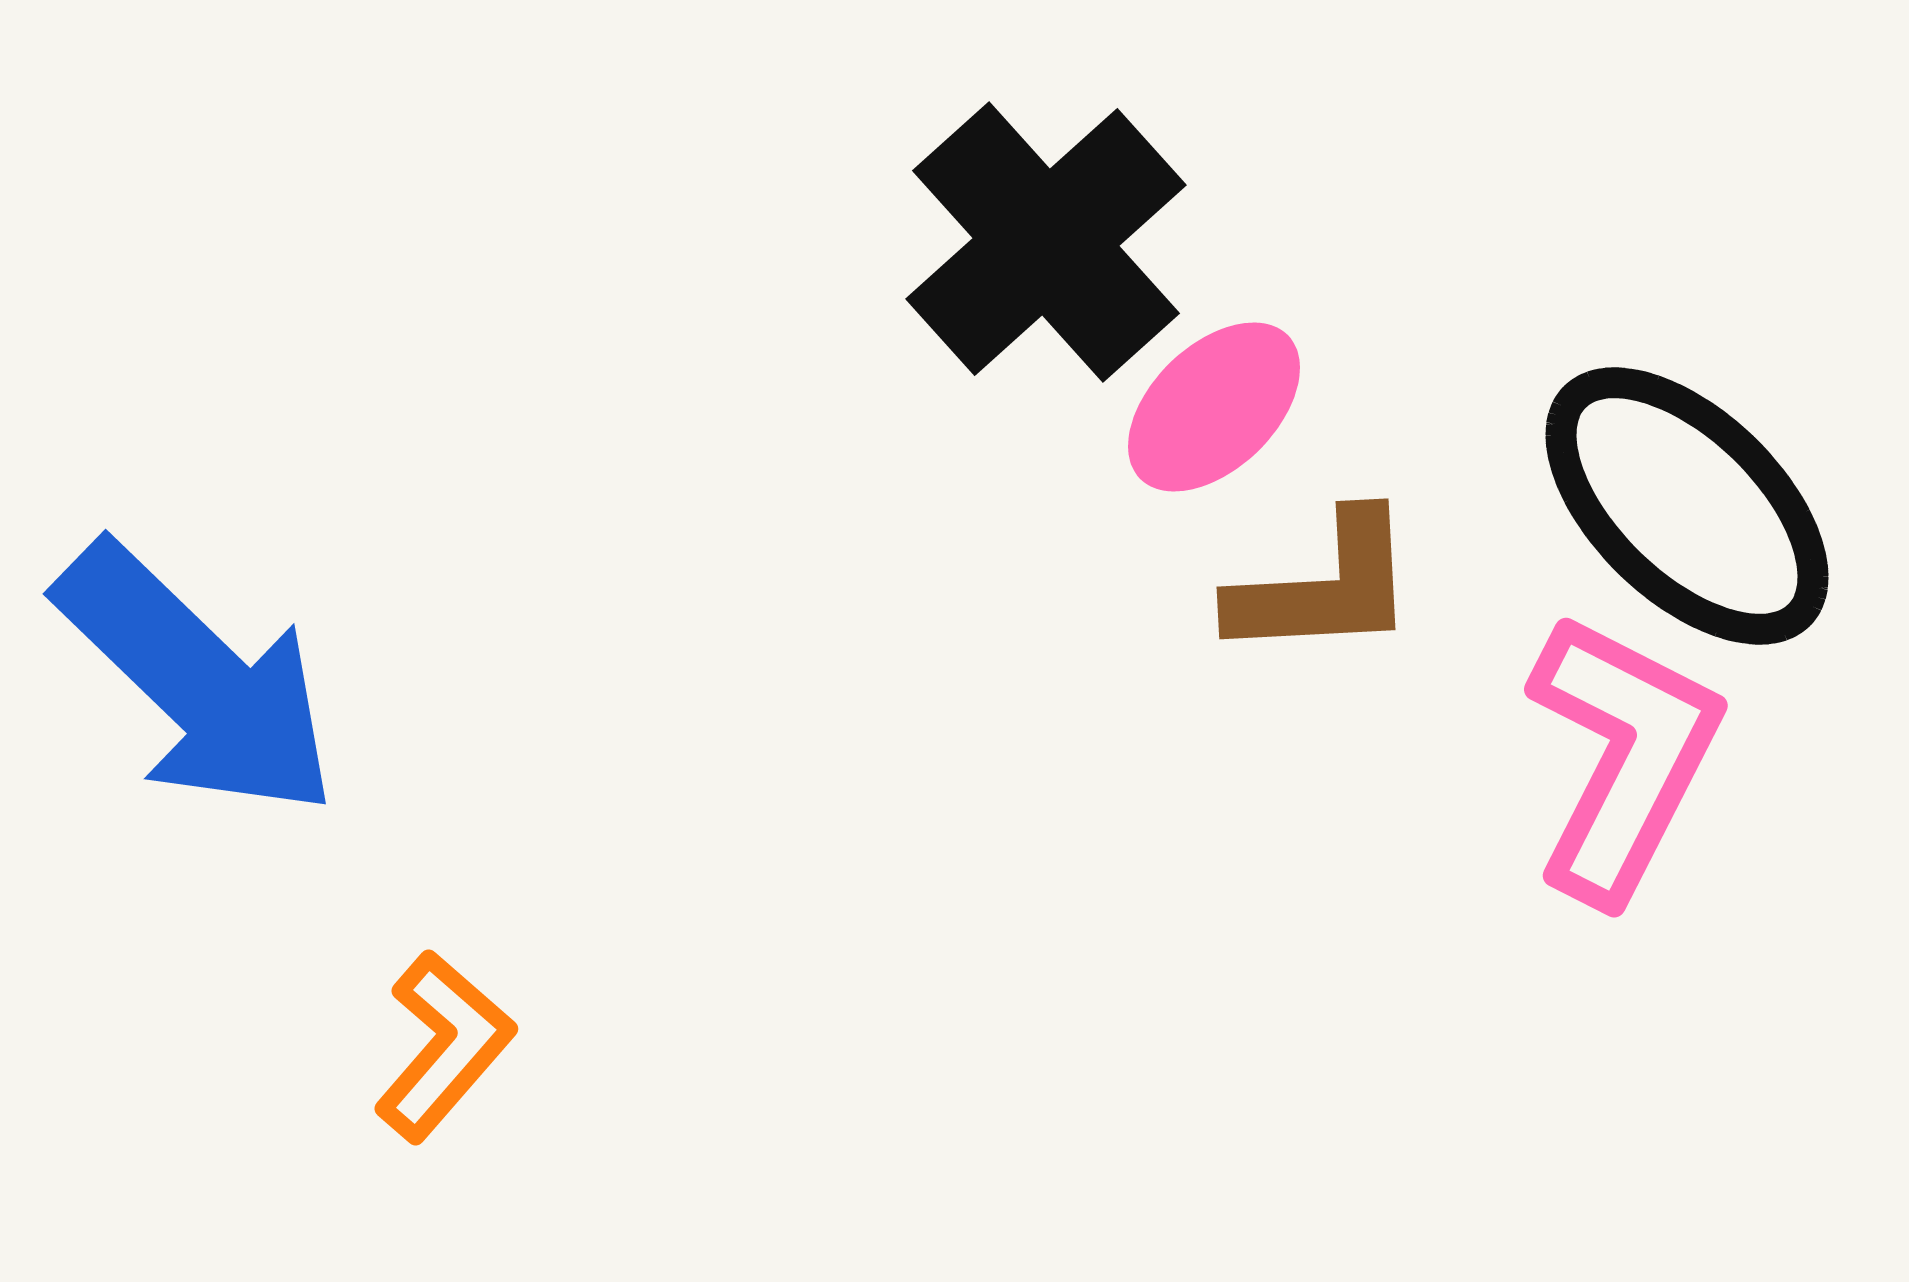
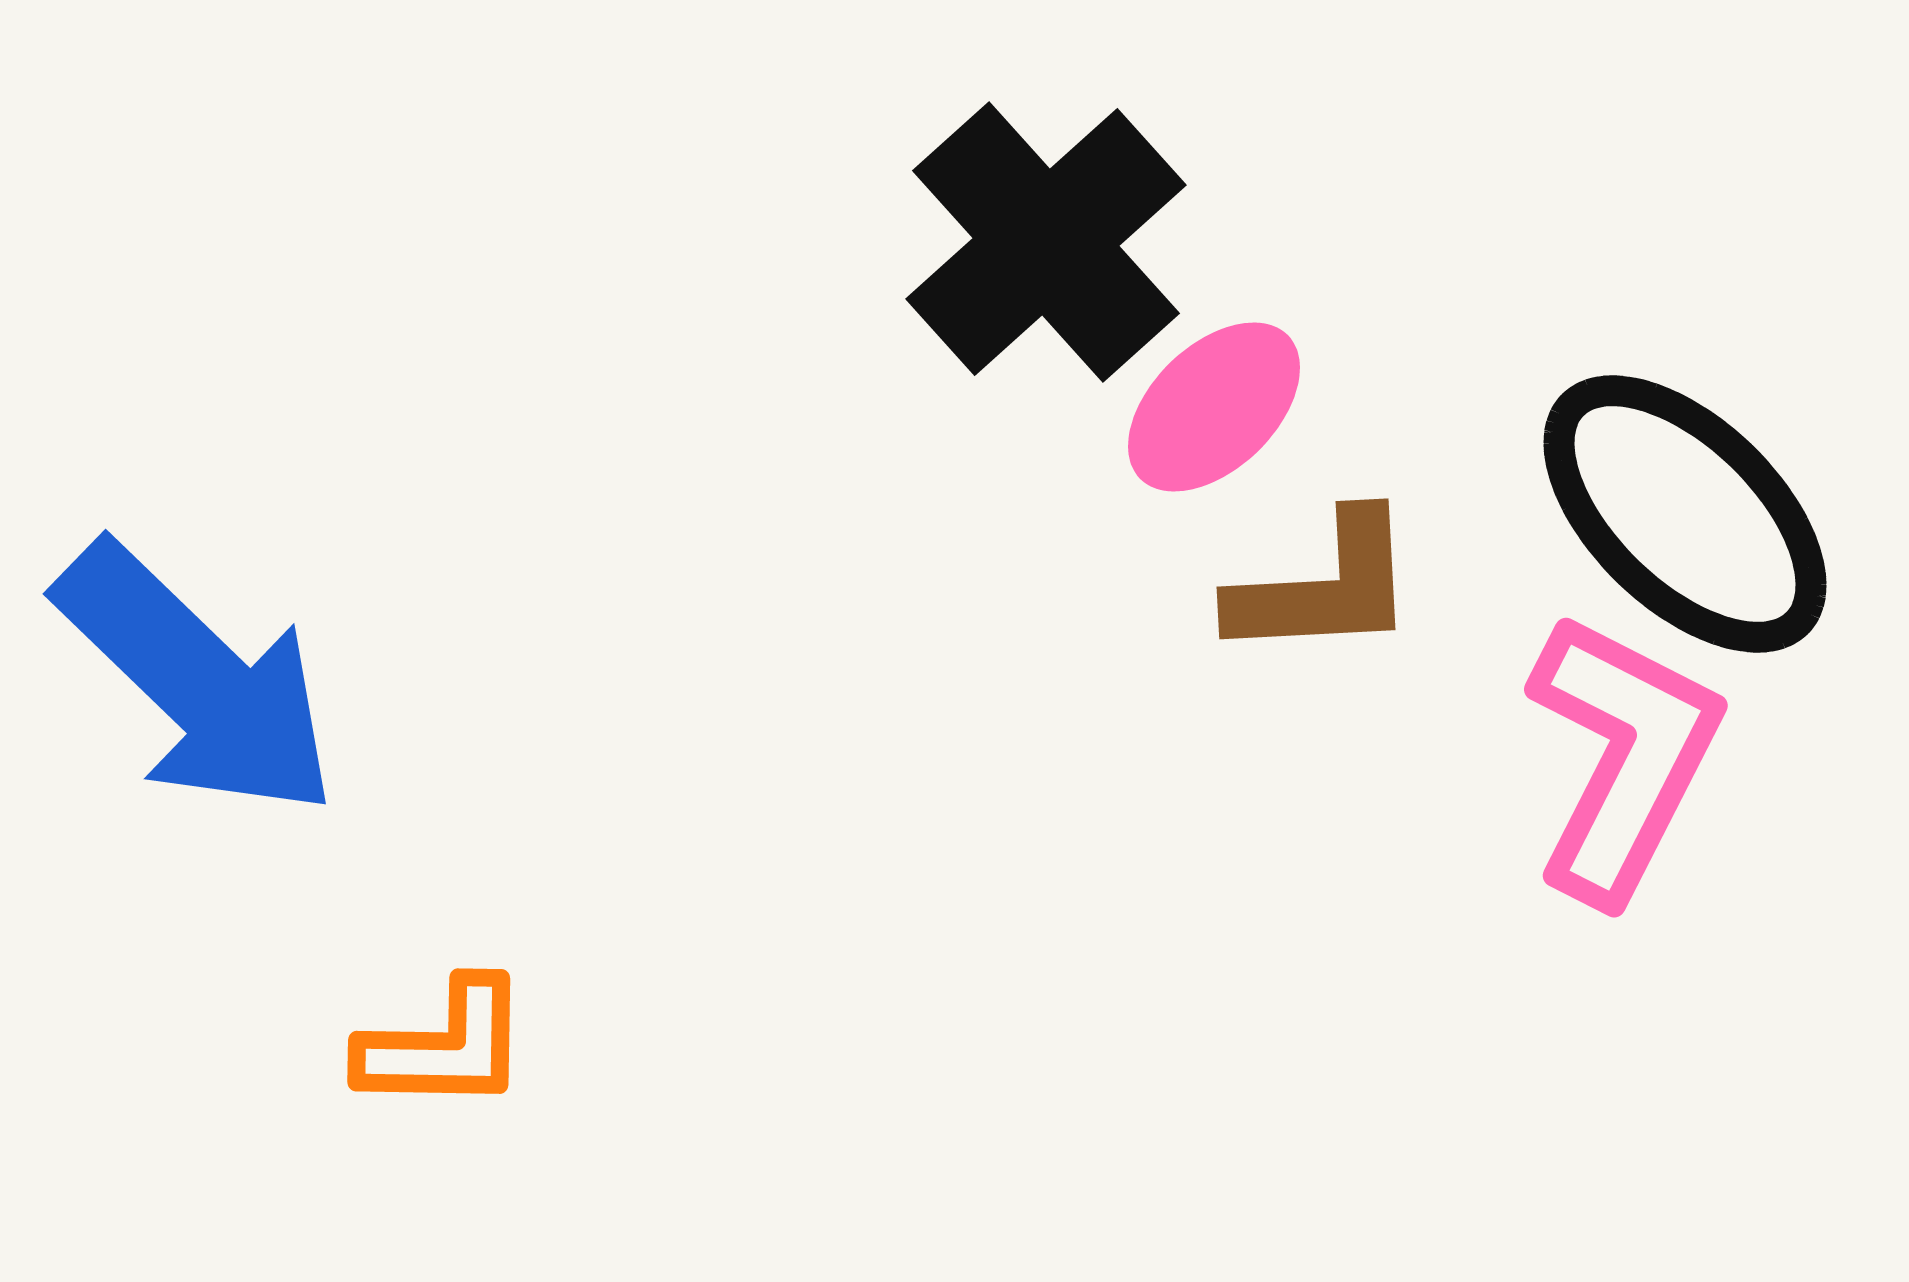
black ellipse: moved 2 px left, 8 px down
orange L-shape: rotated 50 degrees clockwise
